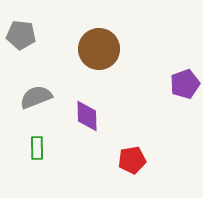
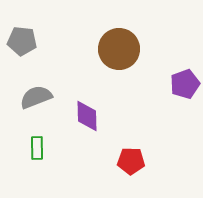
gray pentagon: moved 1 px right, 6 px down
brown circle: moved 20 px right
red pentagon: moved 1 px left, 1 px down; rotated 12 degrees clockwise
